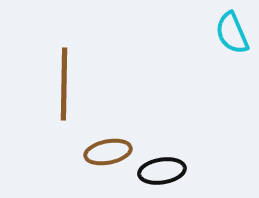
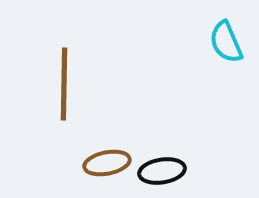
cyan semicircle: moved 6 px left, 9 px down
brown ellipse: moved 1 px left, 11 px down
